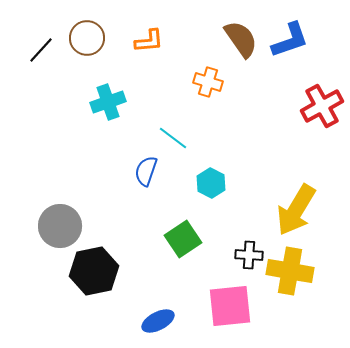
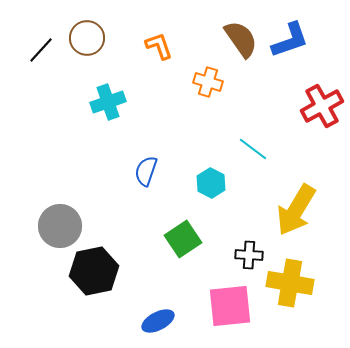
orange L-shape: moved 10 px right, 5 px down; rotated 104 degrees counterclockwise
cyan line: moved 80 px right, 11 px down
yellow cross: moved 12 px down
